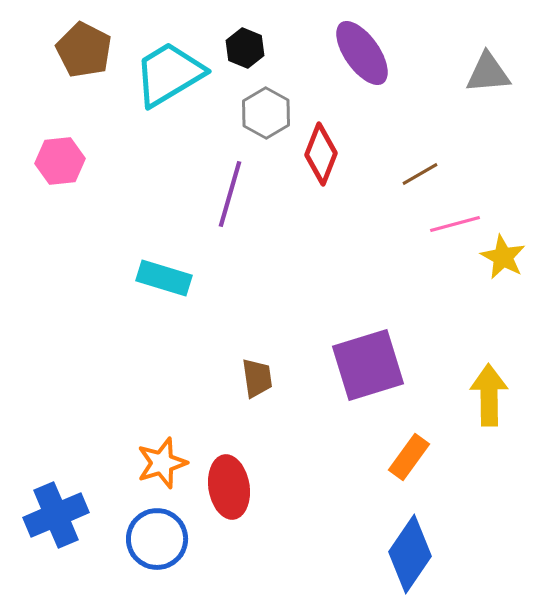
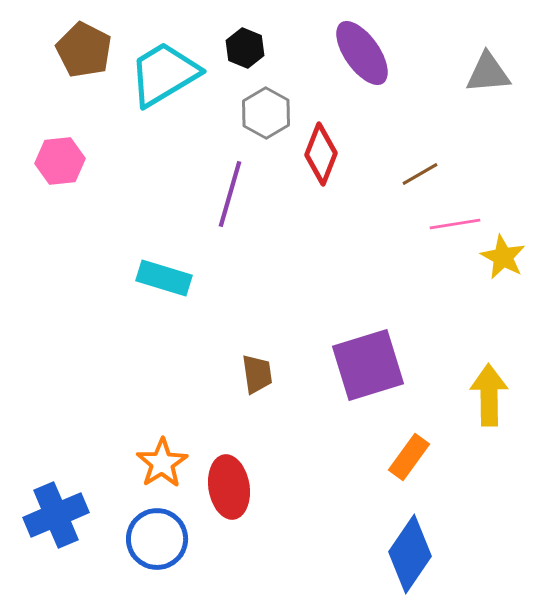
cyan trapezoid: moved 5 px left
pink line: rotated 6 degrees clockwise
brown trapezoid: moved 4 px up
orange star: rotated 15 degrees counterclockwise
